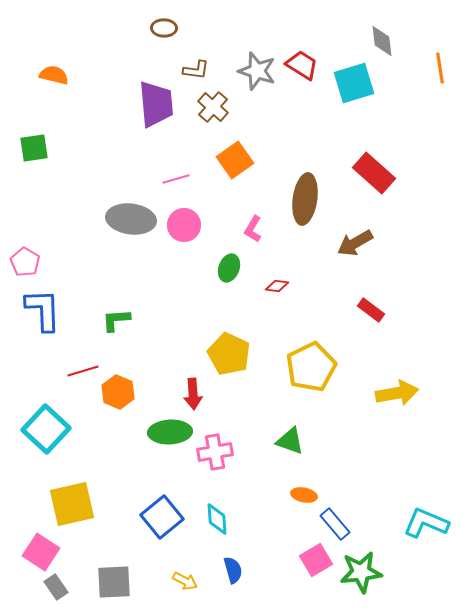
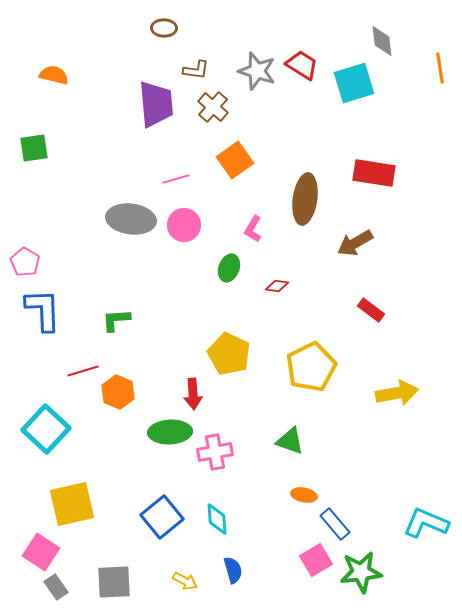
red rectangle at (374, 173): rotated 33 degrees counterclockwise
